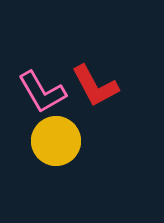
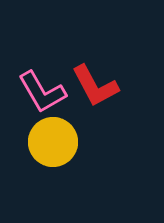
yellow circle: moved 3 px left, 1 px down
